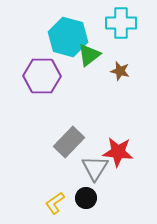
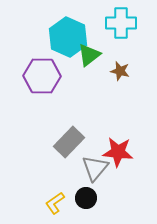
cyan hexagon: rotated 9 degrees clockwise
gray triangle: rotated 8 degrees clockwise
